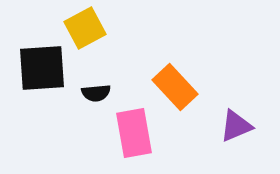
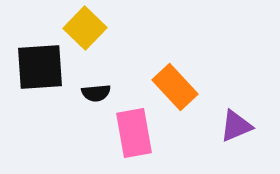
yellow square: rotated 18 degrees counterclockwise
black square: moved 2 px left, 1 px up
